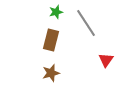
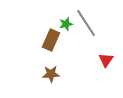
green star: moved 10 px right, 12 px down
brown rectangle: rotated 10 degrees clockwise
brown star: moved 1 px down; rotated 12 degrees clockwise
